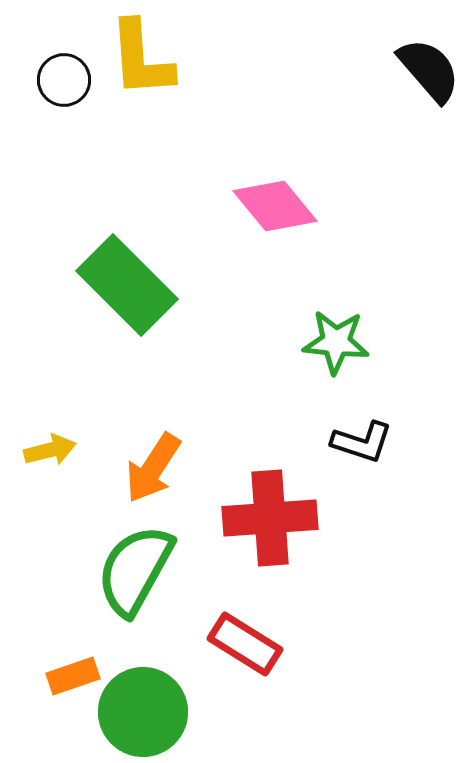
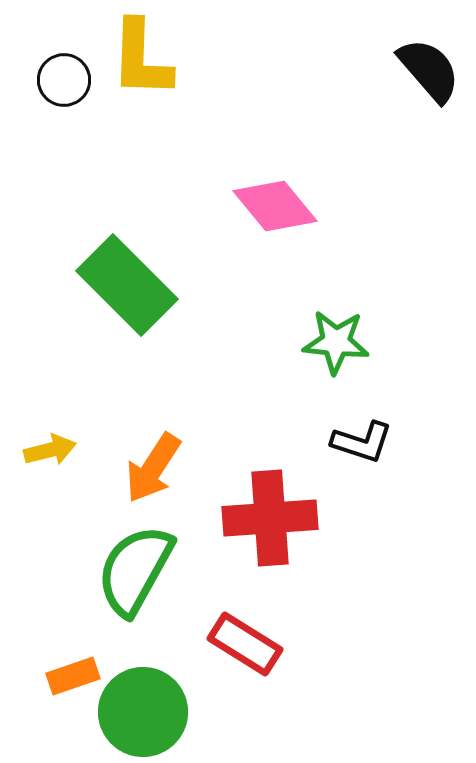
yellow L-shape: rotated 6 degrees clockwise
